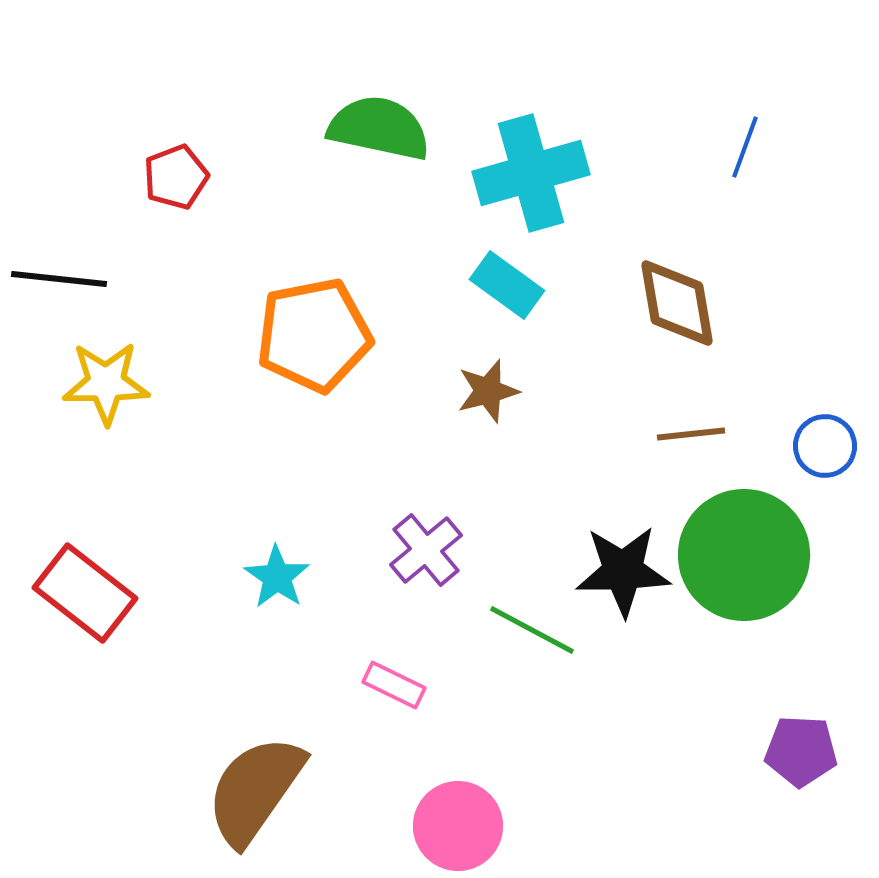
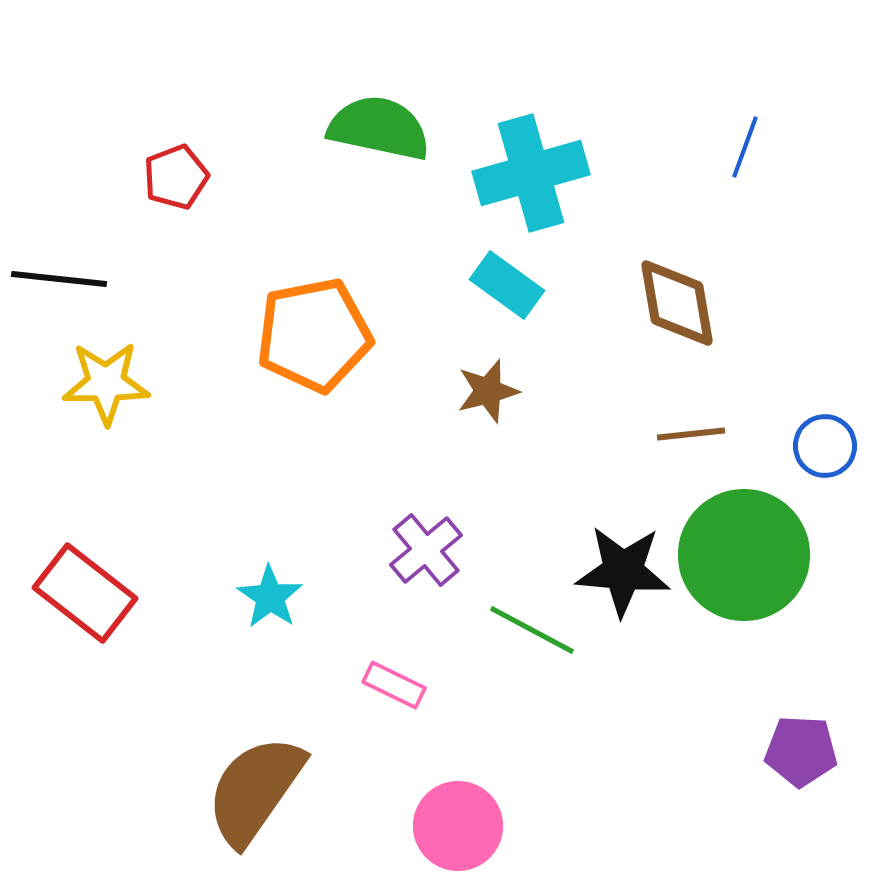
black star: rotated 6 degrees clockwise
cyan star: moved 7 px left, 20 px down
